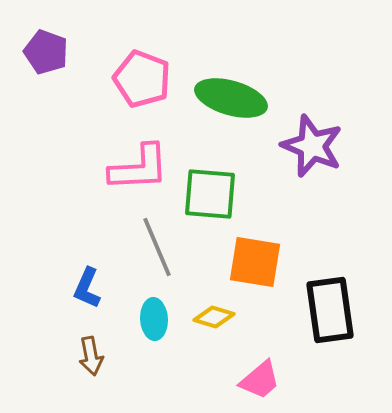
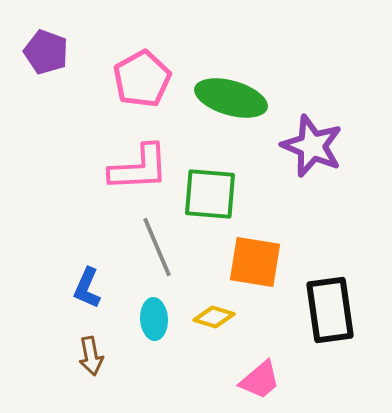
pink pentagon: rotated 22 degrees clockwise
